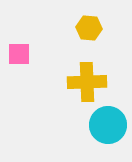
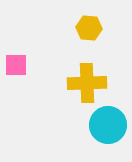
pink square: moved 3 px left, 11 px down
yellow cross: moved 1 px down
